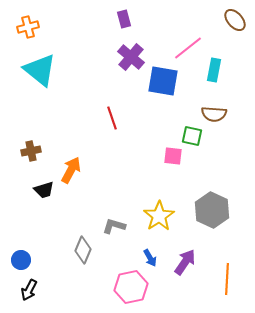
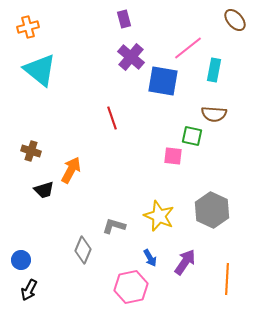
brown cross: rotated 30 degrees clockwise
yellow star: rotated 16 degrees counterclockwise
